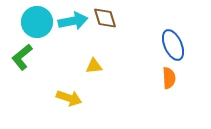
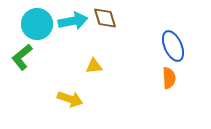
cyan circle: moved 2 px down
blue ellipse: moved 1 px down
yellow arrow: moved 1 px right, 1 px down
